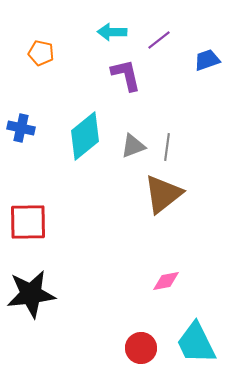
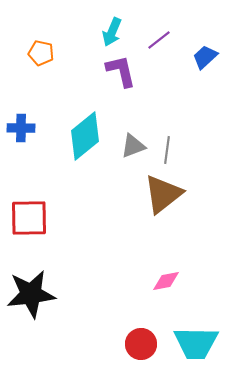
cyan arrow: rotated 68 degrees counterclockwise
blue trapezoid: moved 2 px left, 3 px up; rotated 24 degrees counterclockwise
purple L-shape: moved 5 px left, 4 px up
blue cross: rotated 12 degrees counterclockwise
gray line: moved 3 px down
red square: moved 1 px right, 4 px up
cyan trapezoid: rotated 63 degrees counterclockwise
red circle: moved 4 px up
